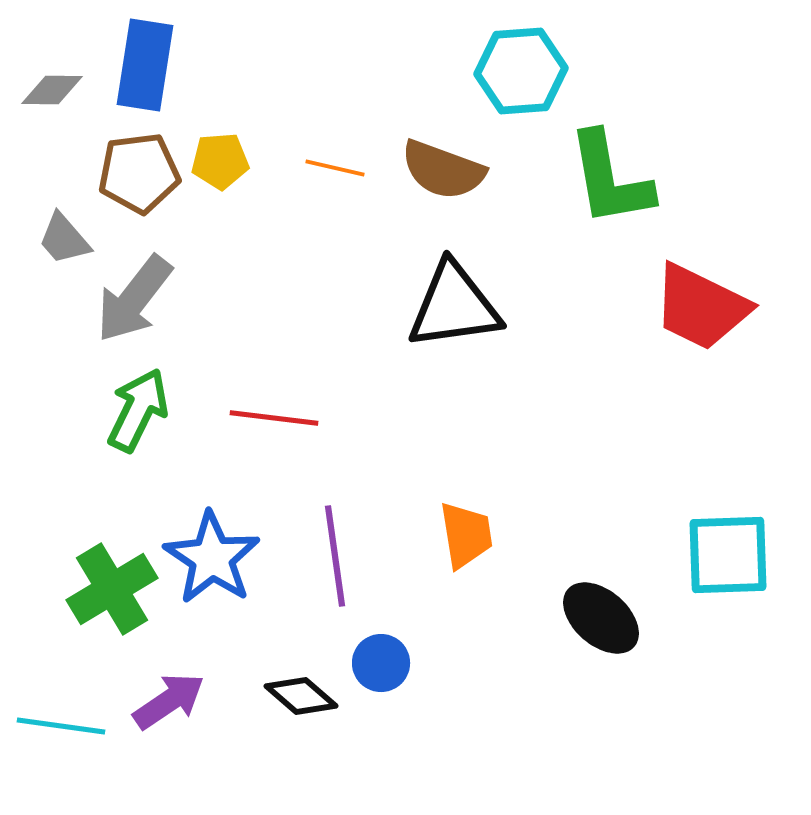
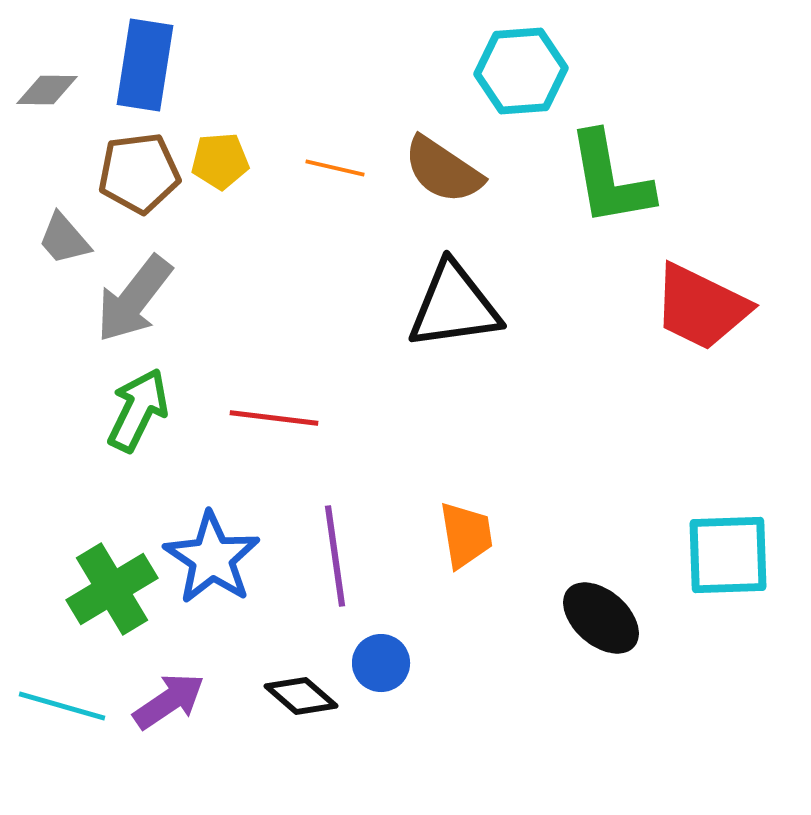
gray diamond: moved 5 px left
brown semicircle: rotated 14 degrees clockwise
cyan line: moved 1 px right, 20 px up; rotated 8 degrees clockwise
